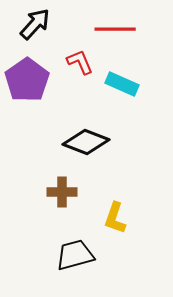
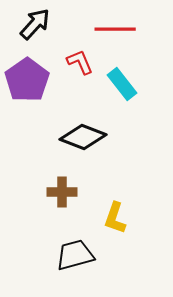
cyan rectangle: rotated 28 degrees clockwise
black diamond: moved 3 px left, 5 px up
